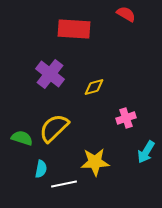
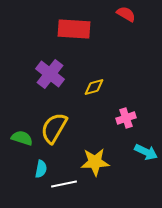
yellow semicircle: rotated 16 degrees counterclockwise
cyan arrow: rotated 95 degrees counterclockwise
